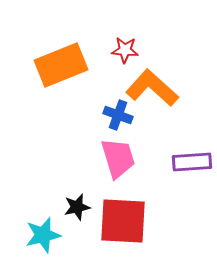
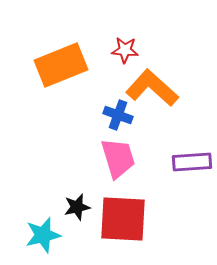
red square: moved 2 px up
